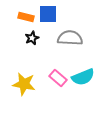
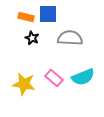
black star: rotated 24 degrees counterclockwise
pink rectangle: moved 4 px left
